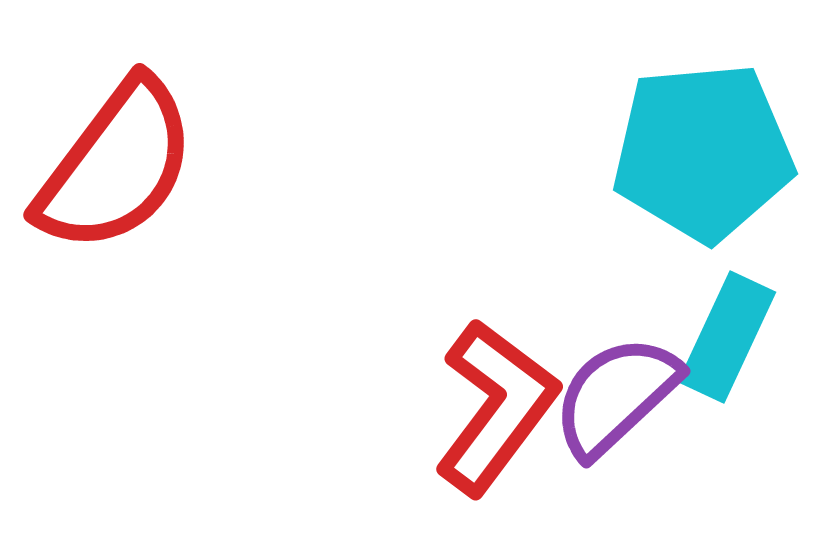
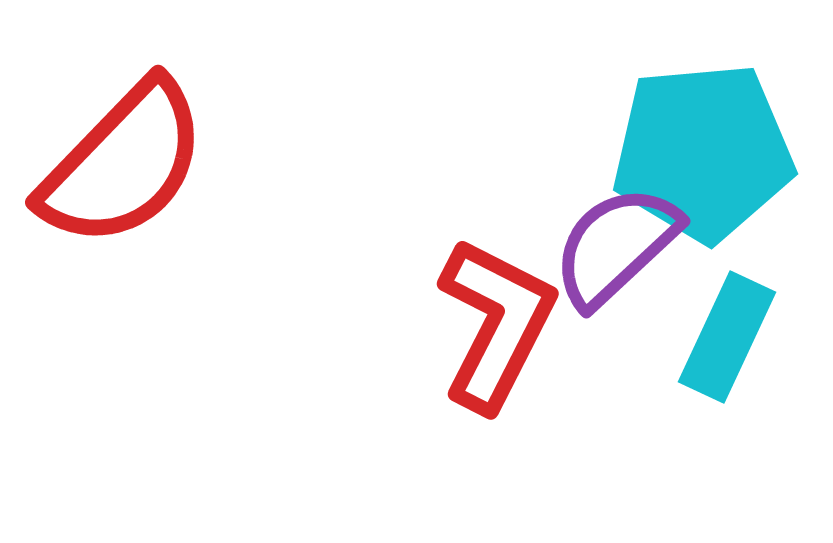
red semicircle: moved 7 px right, 2 px up; rotated 7 degrees clockwise
purple semicircle: moved 150 px up
red L-shape: moved 83 px up; rotated 10 degrees counterclockwise
